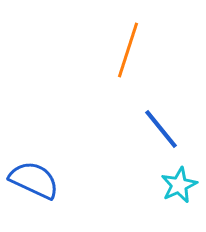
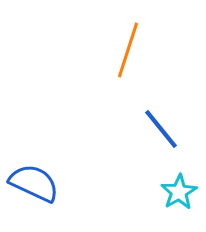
blue semicircle: moved 3 px down
cyan star: moved 7 px down; rotated 6 degrees counterclockwise
